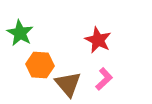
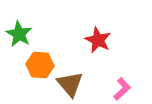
green star: moved 1 px left, 1 px down
pink L-shape: moved 18 px right, 10 px down
brown triangle: moved 2 px right
